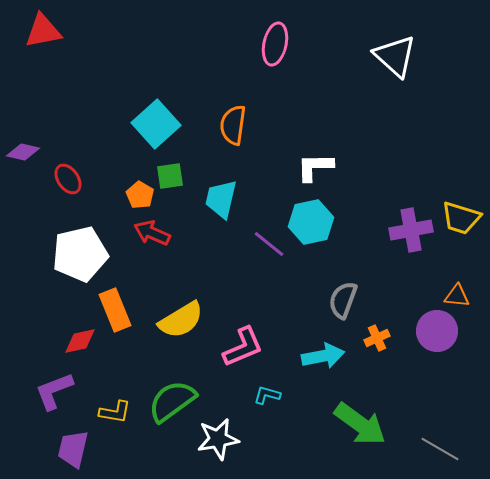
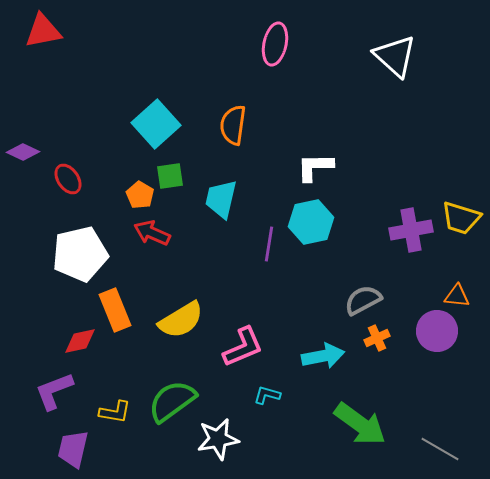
purple diamond: rotated 12 degrees clockwise
purple line: rotated 60 degrees clockwise
gray semicircle: moved 20 px right; rotated 42 degrees clockwise
